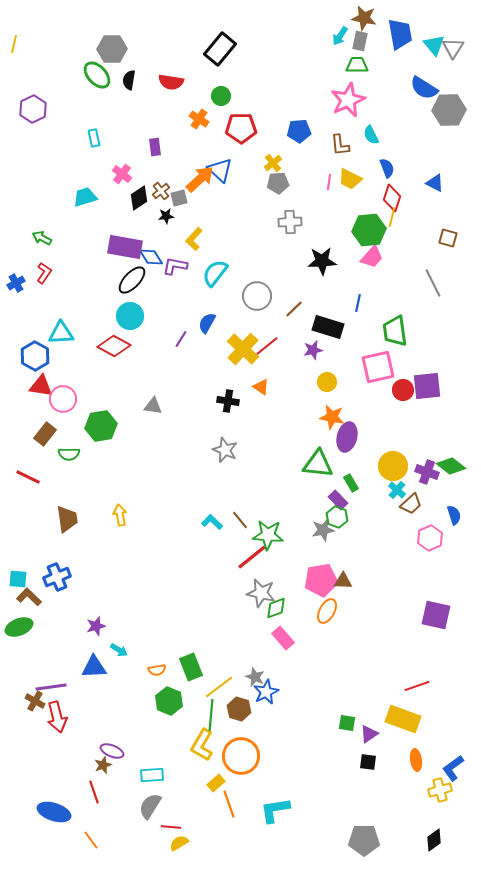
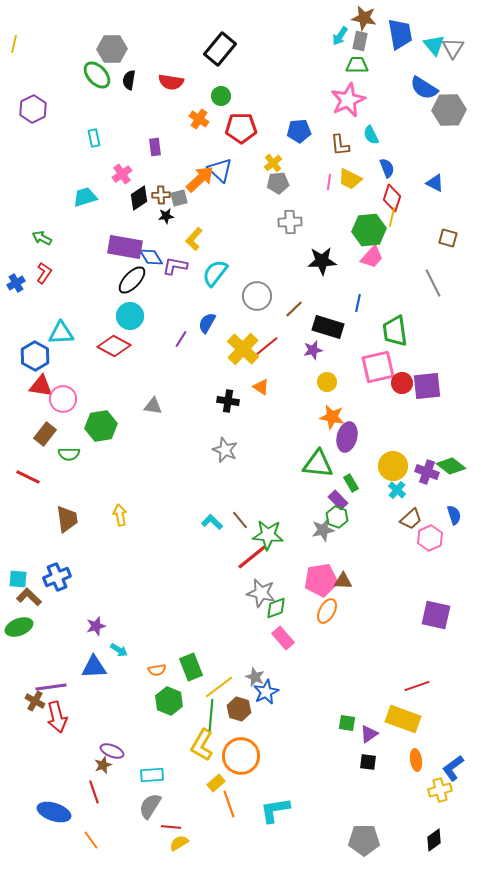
pink cross at (122, 174): rotated 18 degrees clockwise
brown cross at (161, 191): moved 4 px down; rotated 36 degrees clockwise
red circle at (403, 390): moved 1 px left, 7 px up
brown trapezoid at (411, 504): moved 15 px down
